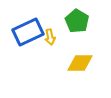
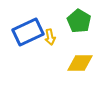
green pentagon: moved 2 px right
